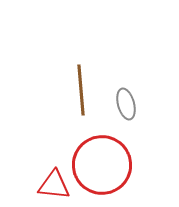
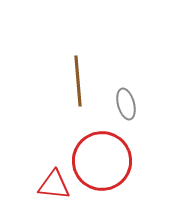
brown line: moved 3 px left, 9 px up
red circle: moved 4 px up
